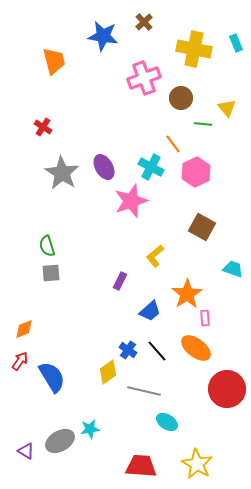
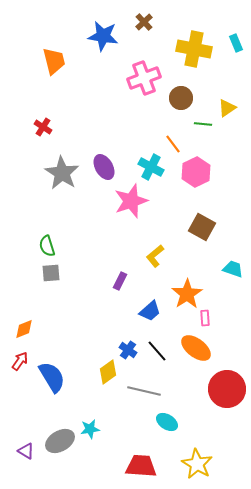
yellow triangle: rotated 36 degrees clockwise
